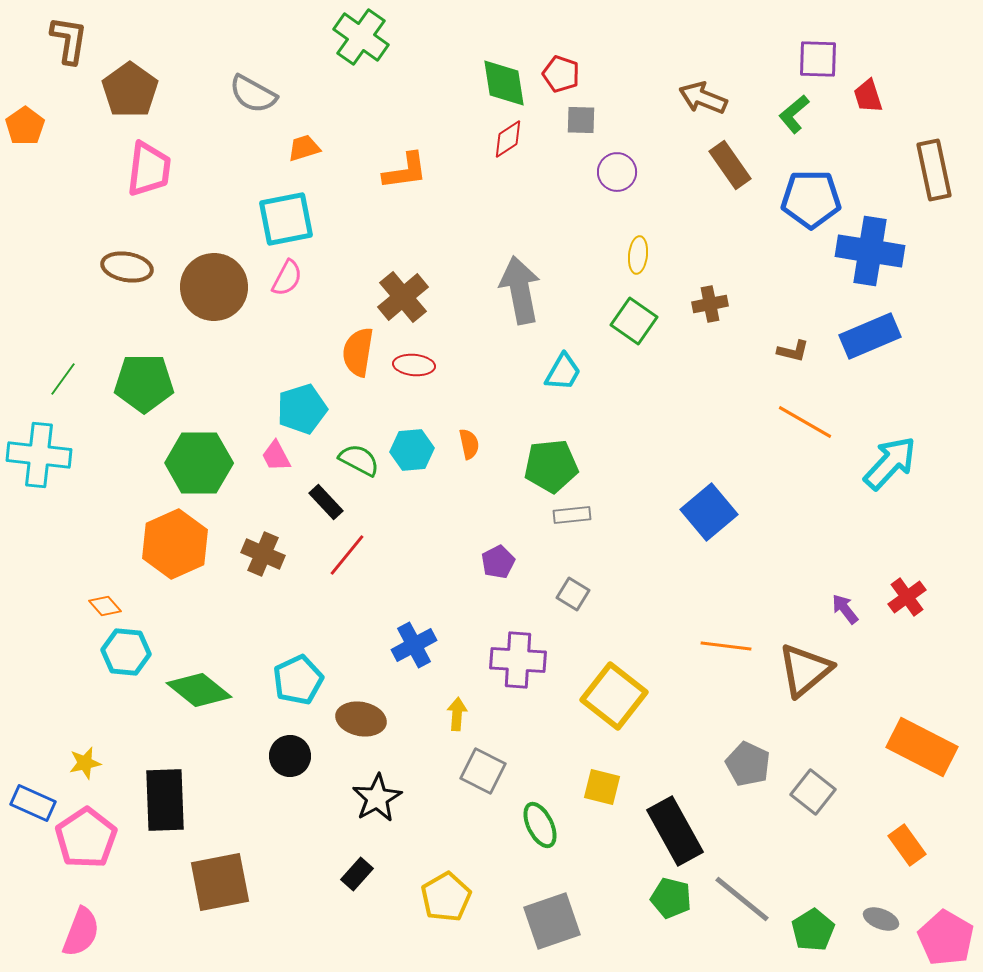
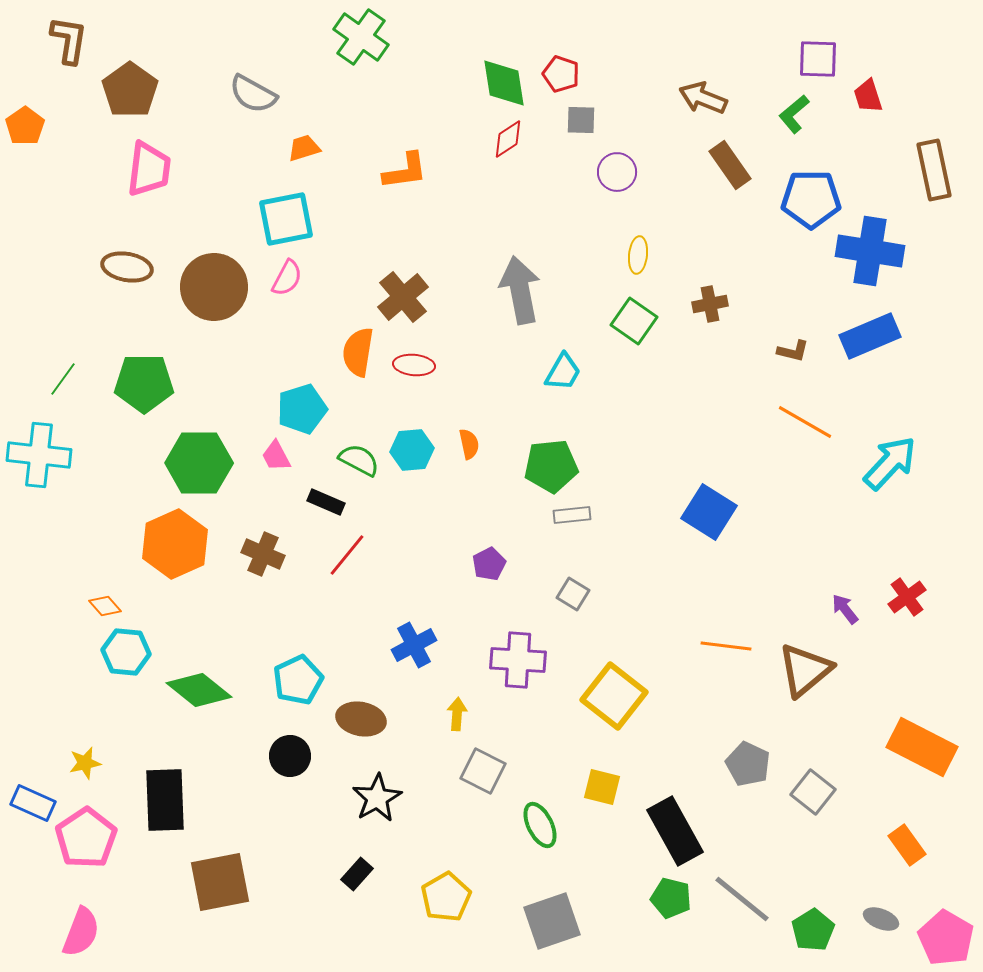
black rectangle at (326, 502): rotated 24 degrees counterclockwise
blue square at (709, 512): rotated 18 degrees counterclockwise
purple pentagon at (498, 562): moved 9 px left, 2 px down
